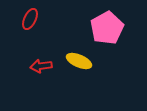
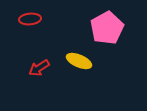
red ellipse: rotated 60 degrees clockwise
red arrow: moved 2 px left, 2 px down; rotated 25 degrees counterclockwise
